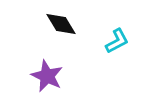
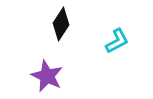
black diamond: rotated 64 degrees clockwise
